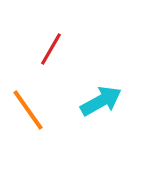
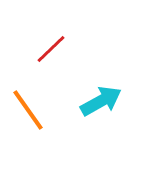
red line: rotated 16 degrees clockwise
